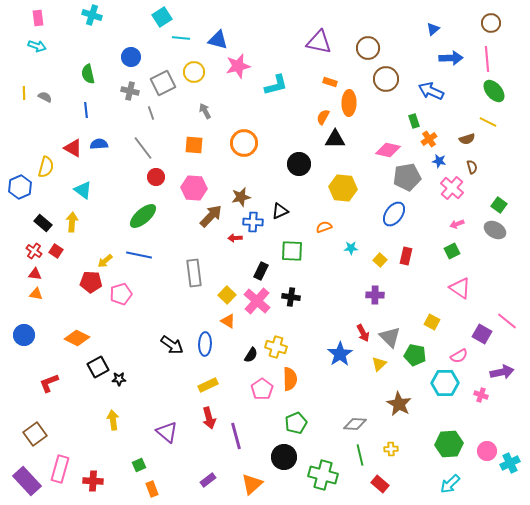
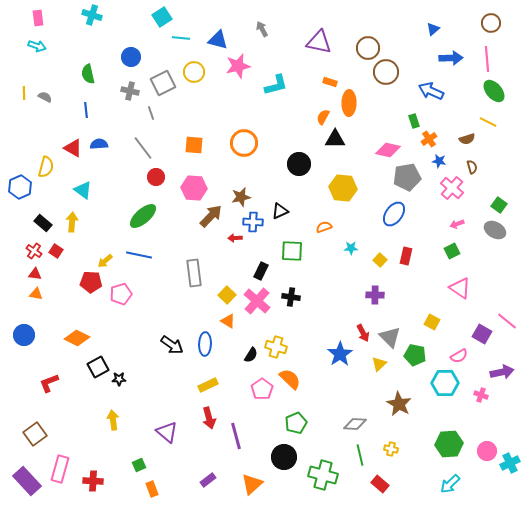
brown circle at (386, 79): moved 7 px up
gray arrow at (205, 111): moved 57 px right, 82 px up
orange semicircle at (290, 379): rotated 45 degrees counterclockwise
yellow cross at (391, 449): rotated 16 degrees clockwise
